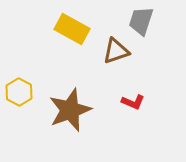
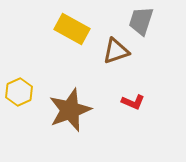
yellow hexagon: rotated 8 degrees clockwise
